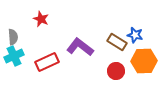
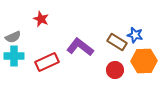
gray semicircle: rotated 70 degrees clockwise
cyan cross: rotated 24 degrees clockwise
red circle: moved 1 px left, 1 px up
